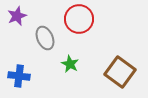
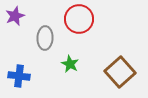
purple star: moved 2 px left
gray ellipse: rotated 25 degrees clockwise
brown square: rotated 12 degrees clockwise
